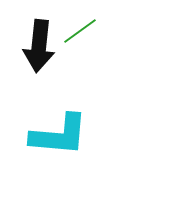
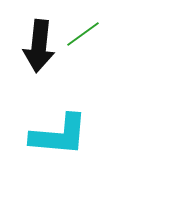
green line: moved 3 px right, 3 px down
